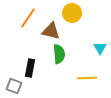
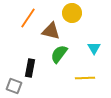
cyan triangle: moved 6 px left
green semicircle: rotated 138 degrees counterclockwise
yellow line: moved 2 px left
